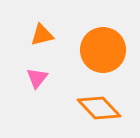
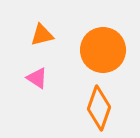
pink triangle: rotated 35 degrees counterclockwise
orange diamond: rotated 63 degrees clockwise
